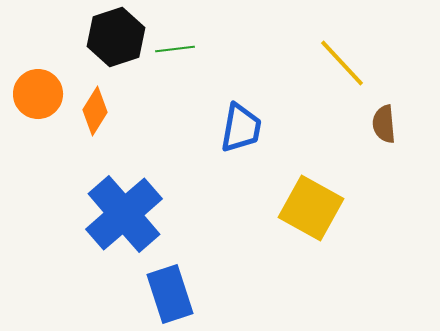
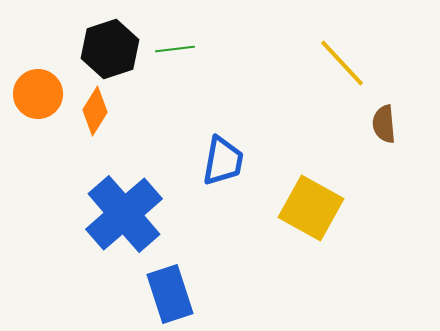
black hexagon: moved 6 px left, 12 px down
blue trapezoid: moved 18 px left, 33 px down
